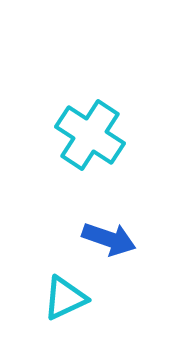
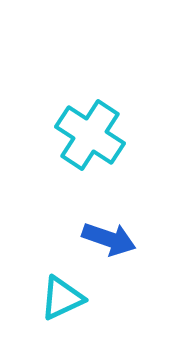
cyan triangle: moved 3 px left
